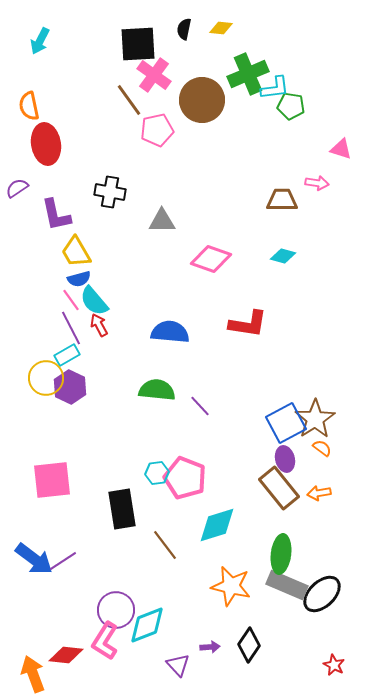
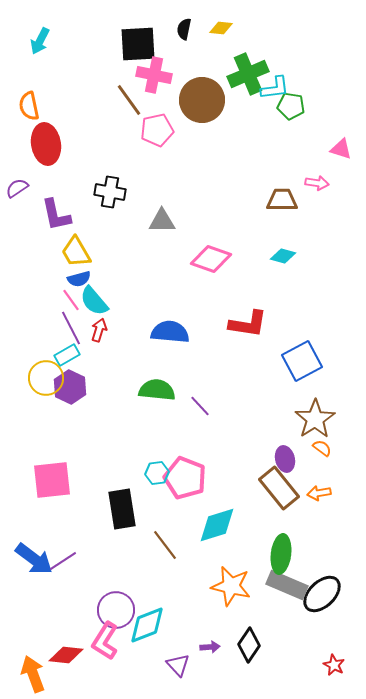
pink cross at (154, 75): rotated 24 degrees counterclockwise
red arrow at (99, 325): moved 5 px down; rotated 45 degrees clockwise
blue square at (286, 423): moved 16 px right, 62 px up
